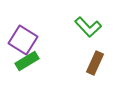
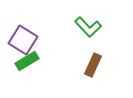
brown rectangle: moved 2 px left, 2 px down
